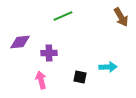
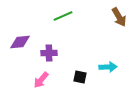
brown arrow: moved 2 px left
pink arrow: rotated 126 degrees counterclockwise
